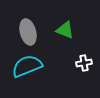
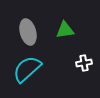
green triangle: rotated 30 degrees counterclockwise
cyan semicircle: moved 3 px down; rotated 20 degrees counterclockwise
